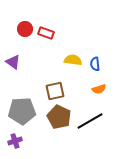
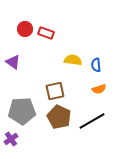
blue semicircle: moved 1 px right, 1 px down
black line: moved 2 px right
purple cross: moved 4 px left, 2 px up; rotated 16 degrees counterclockwise
